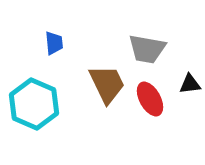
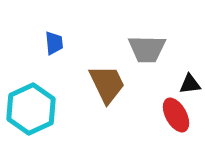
gray trapezoid: rotated 9 degrees counterclockwise
red ellipse: moved 26 px right, 16 px down
cyan hexagon: moved 3 px left, 5 px down; rotated 12 degrees clockwise
